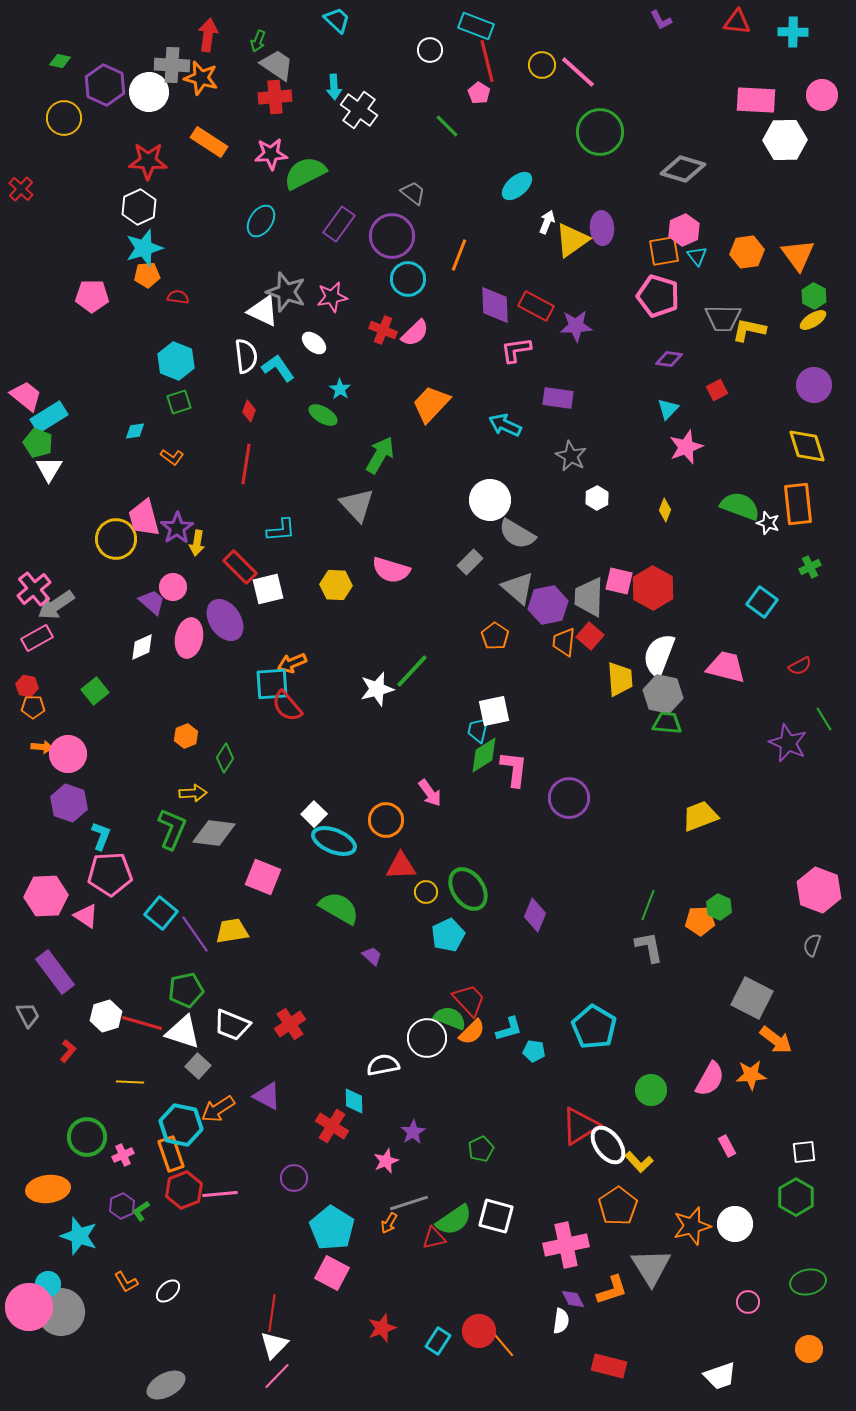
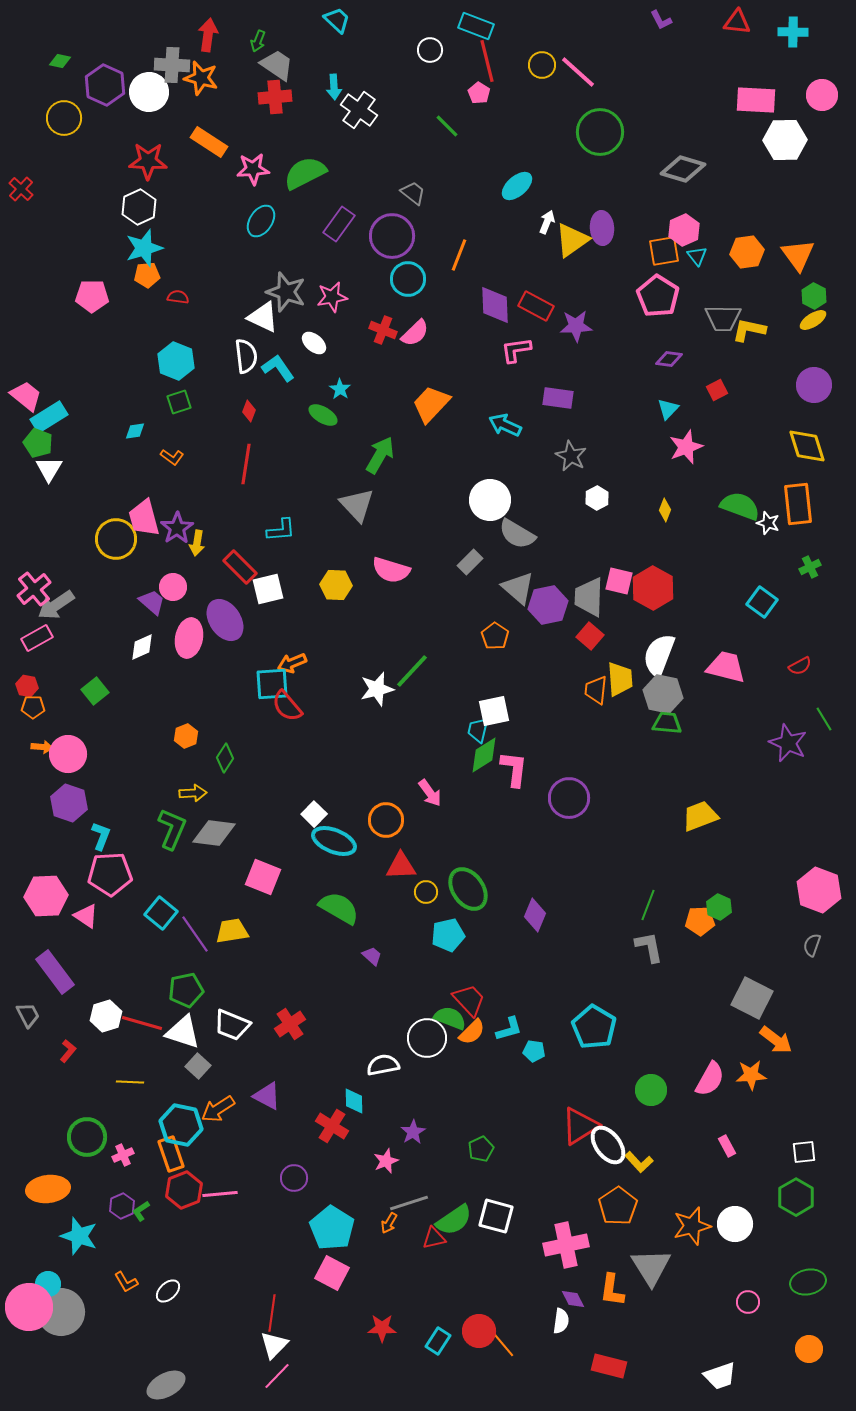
pink star at (271, 154): moved 18 px left, 15 px down
pink pentagon at (658, 296): rotated 15 degrees clockwise
white triangle at (263, 311): moved 6 px down
orange trapezoid at (564, 642): moved 32 px right, 48 px down
cyan pentagon at (448, 935): rotated 12 degrees clockwise
orange L-shape at (612, 1290): rotated 116 degrees clockwise
red star at (382, 1328): rotated 20 degrees clockwise
